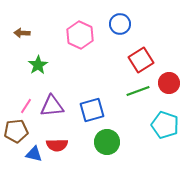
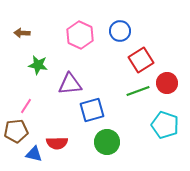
blue circle: moved 7 px down
green star: rotated 30 degrees counterclockwise
red circle: moved 2 px left
purple triangle: moved 18 px right, 22 px up
red semicircle: moved 2 px up
